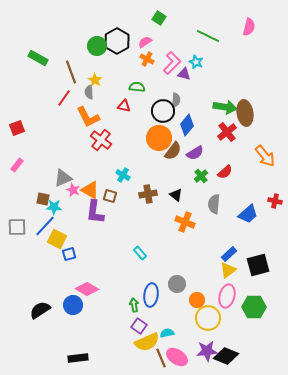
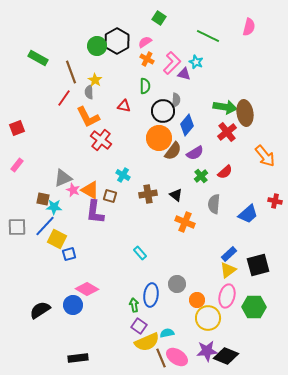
green semicircle at (137, 87): moved 8 px right, 1 px up; rotated 84 degrees clockwise
